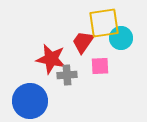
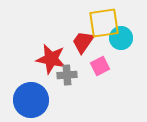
pink square: rotated 24 degrees counterclockwise
blue circle: moved 1 px right, 1 px up
